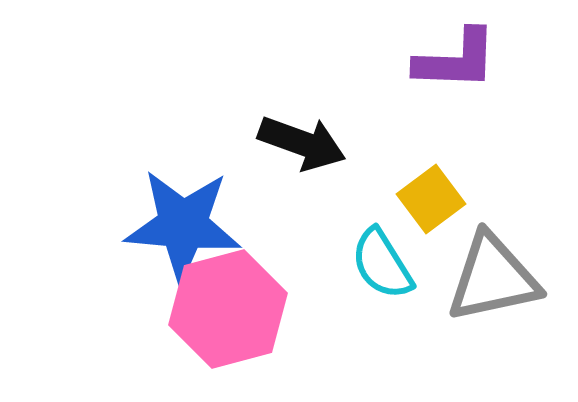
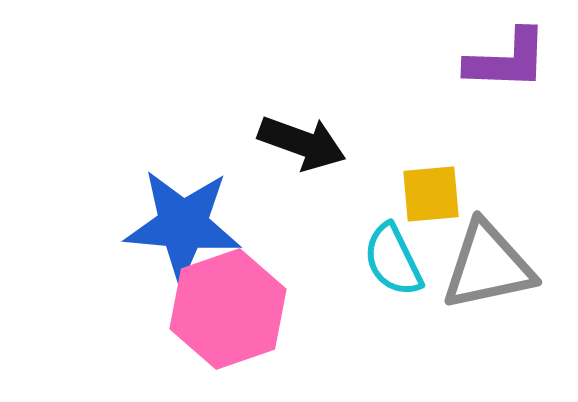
purple L-shape: moved 51 px right
yellow square: moved 5 px up; rotated 32 degrees clockwise
cyan semicircle: moved 11 px right, 4 px up; rotated 6 degrees clockwise
gray triangle: moved 5 px left, 12 px up
pink hexagon: rotated 4 degrees counterclockwise
